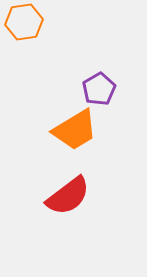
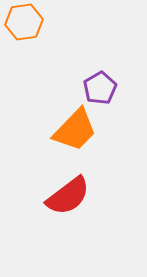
purple pentagon: moved 1 px right, 1 px up
orange trapezoid: rotated 15 degrees counterclockwise
